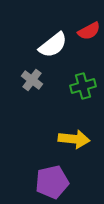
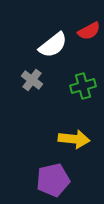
purple pentagon: moved 1 px right, 2 px up
